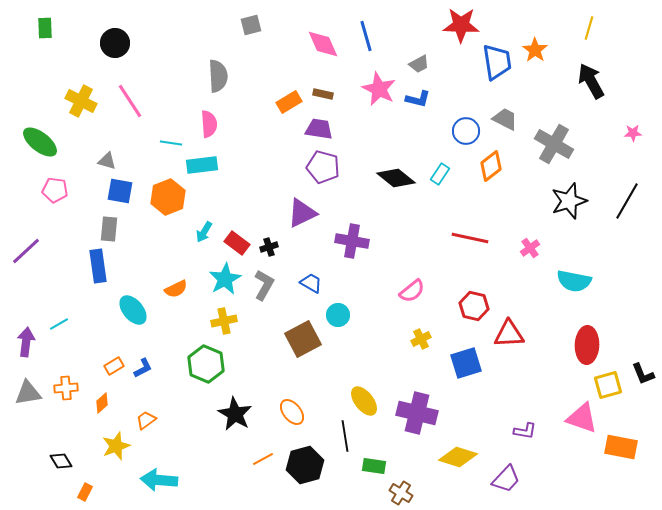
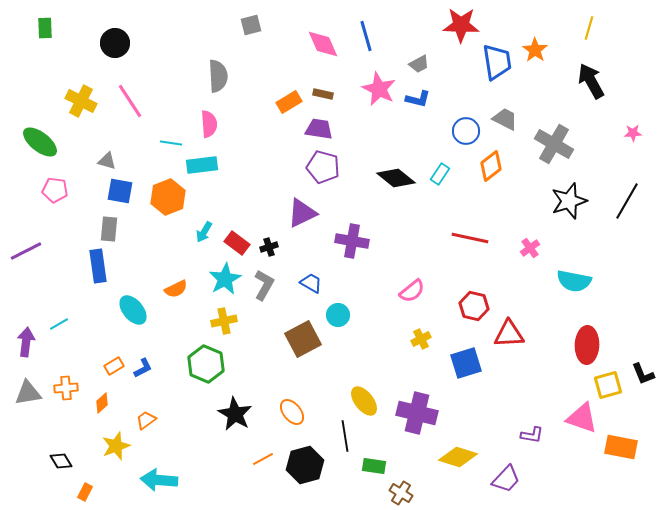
purple line at (26, 251): rotated 16 degrees clockwise
purple L-shape at (525, 431): moved 7 px right, 4 px down
